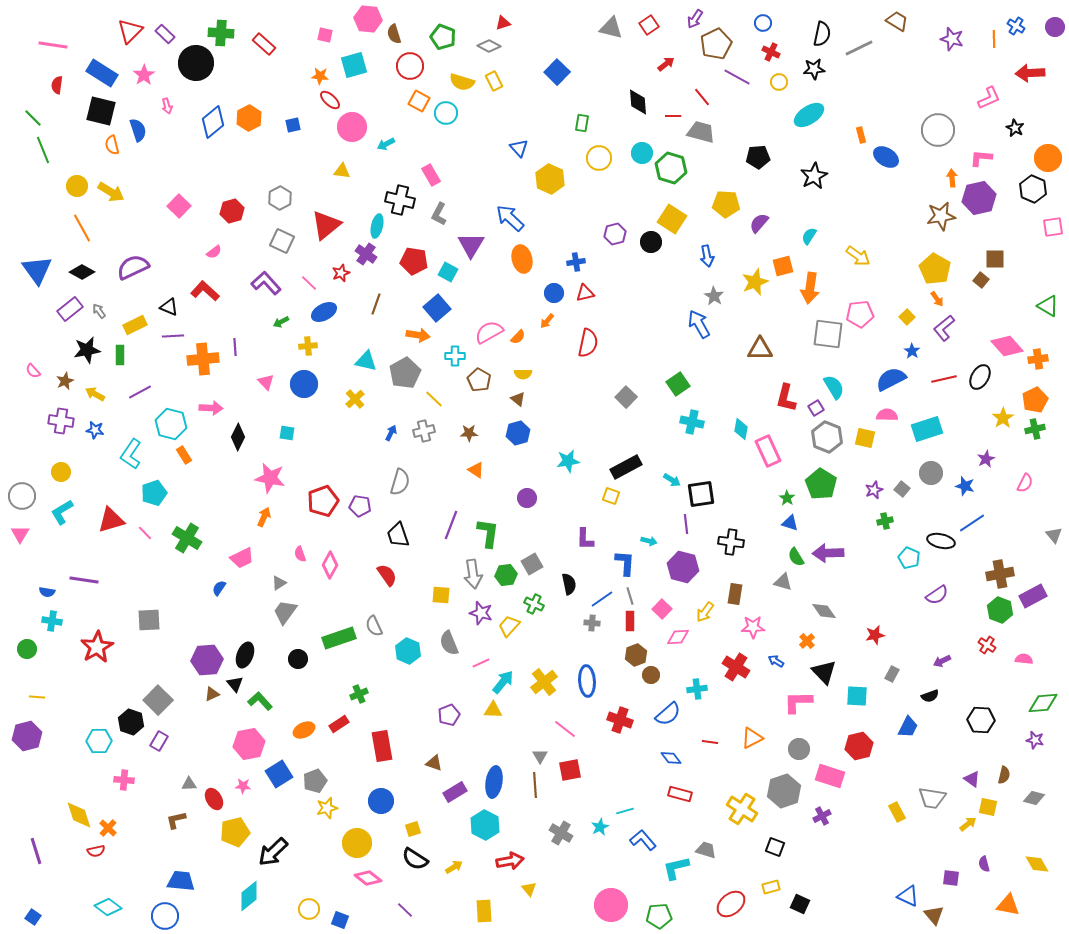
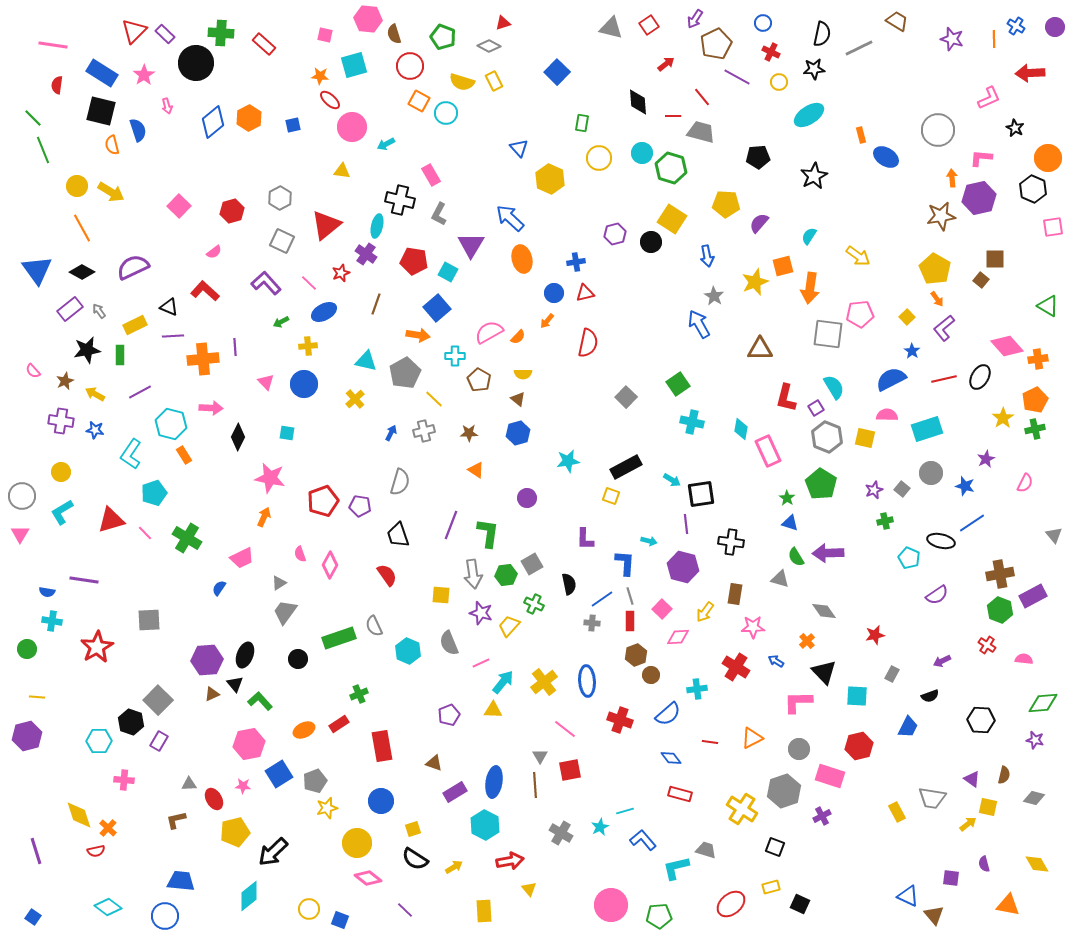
red triangle at (130, 31): moved 4 px right
gray triangle at (783, 582): moved 3 px left, 3 px up
